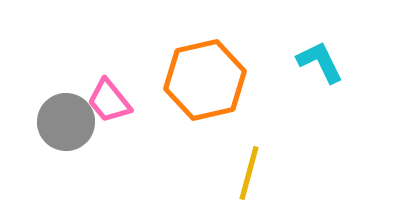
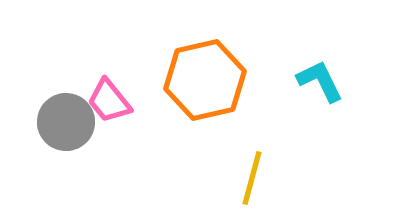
cyan L-shape: moved 19 px down
yellow line: moved 3 px right, 5 px down
